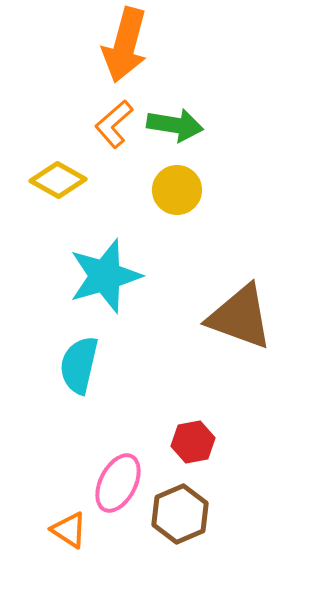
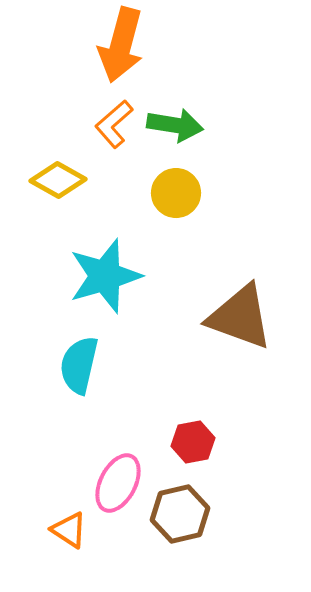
orange arrow: moved 4 px left
yellow circle: moved 1 px left, 3 px down
brown hexagon: rotated 10 degrees clockwise
